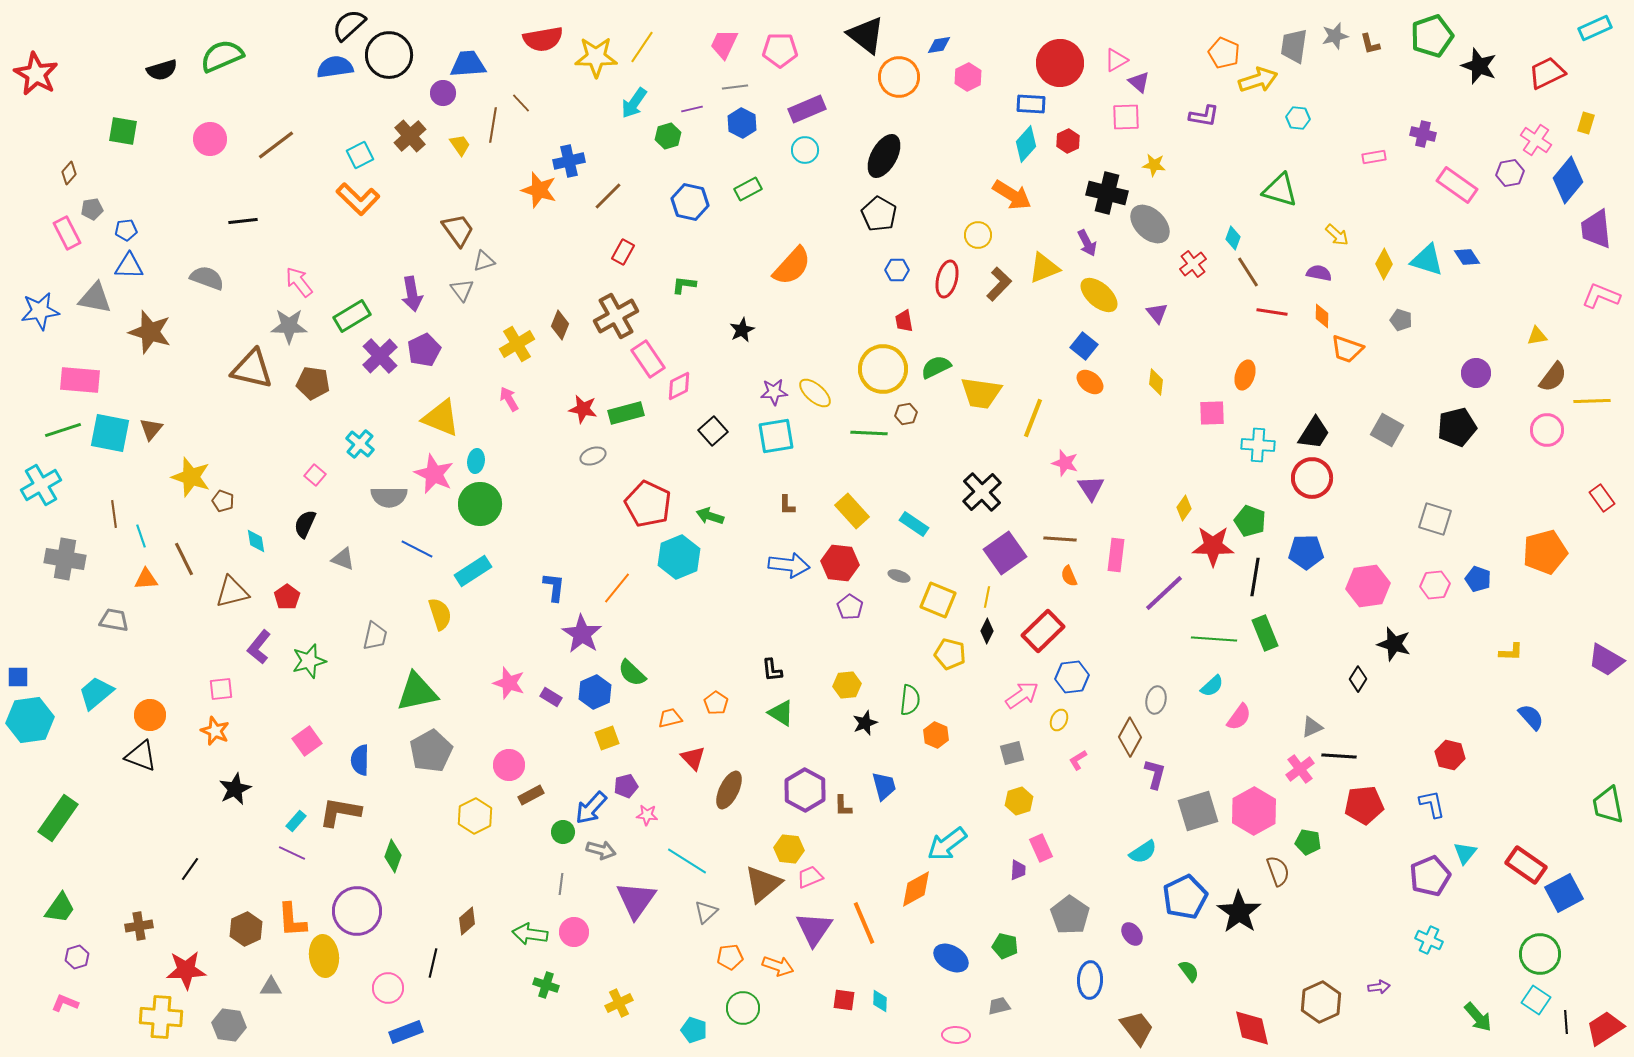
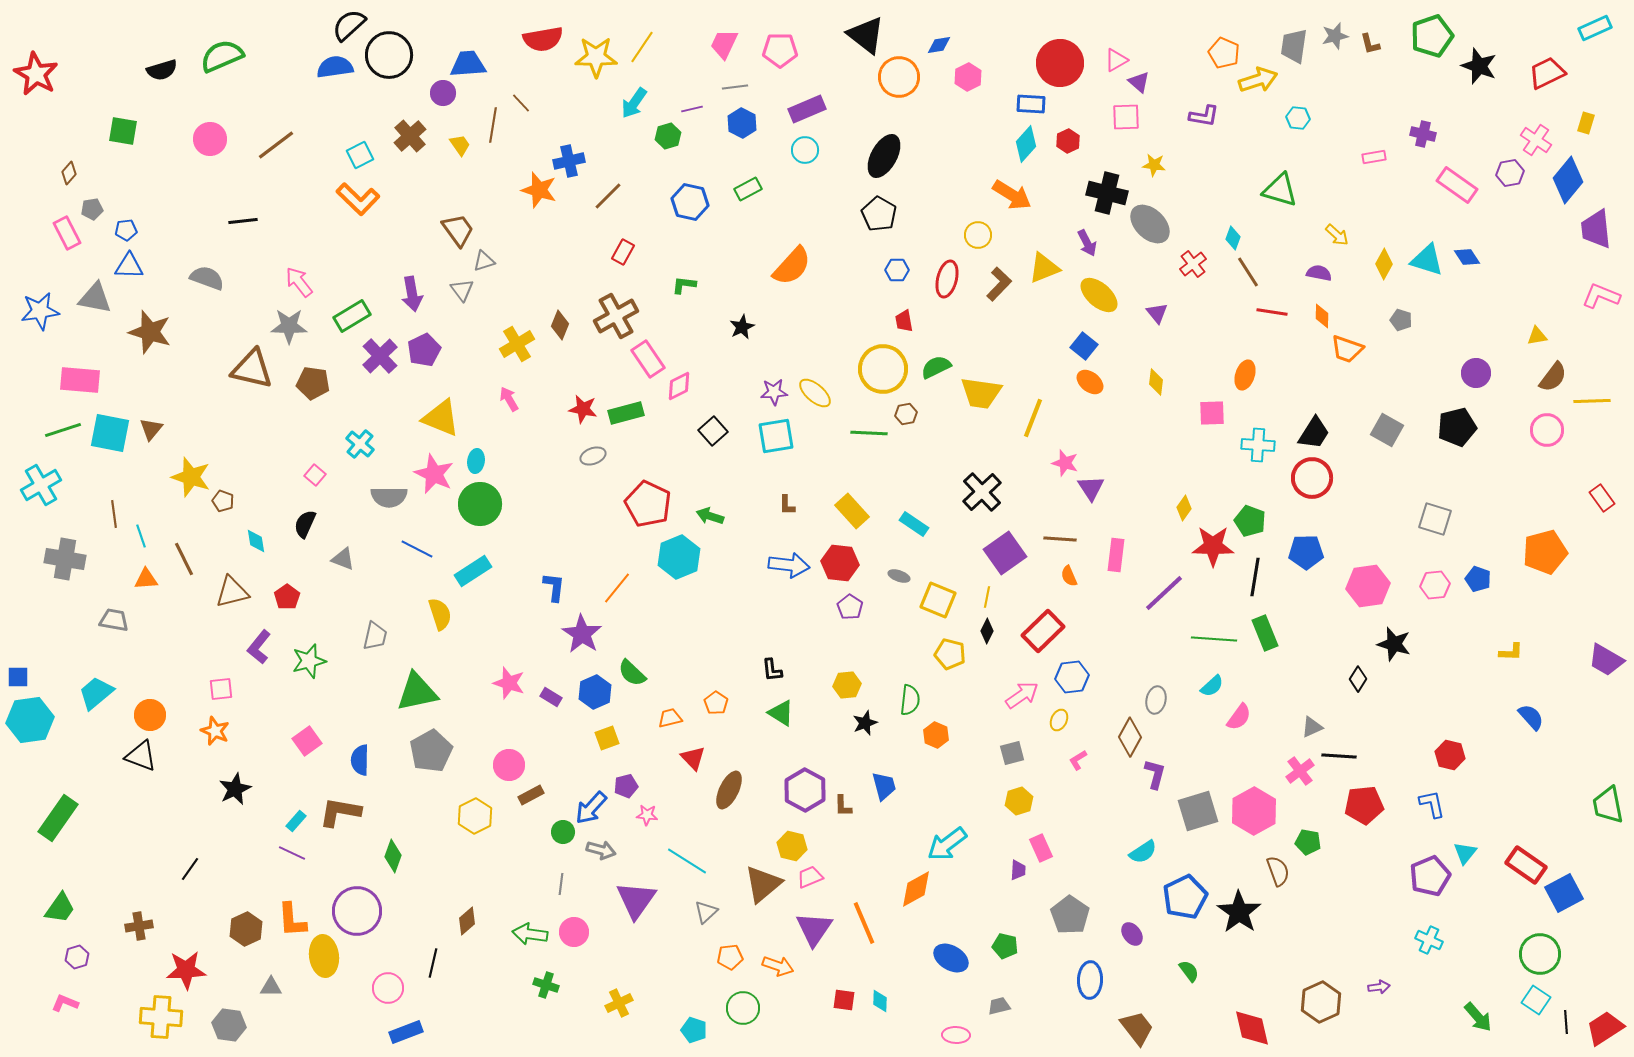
black star at (742, 330): moved 3 px up
pink cross at (1300, 769): moved 2 px down
yellow hexagon at (789, 849): moved 3 px right, 3 px up; rotated 8 degrees clockwise
